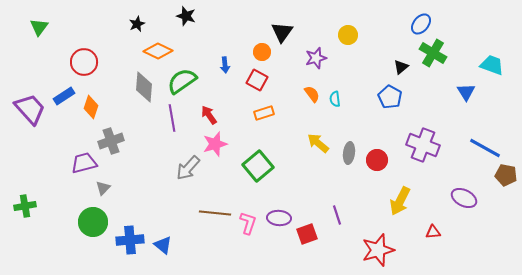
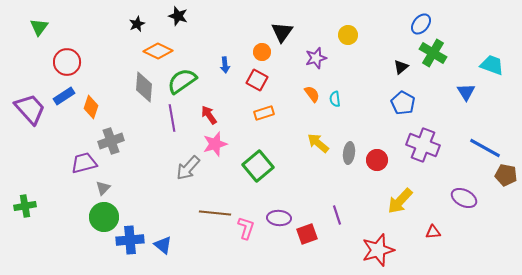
black star at (186, 16): moved 8 px left
red circle at (84, 62): moved 17 px left
blue pentagon at (390, 97): moved 13 px right, 6 px down
yellow arrow at (400, 201): rotated 16 degrees clockwise
green circle at (93, 222): moved 11 px right, 5 px up
pink L-shape at (248, 223): moved 2 px left, 5 px down
